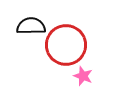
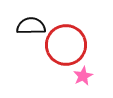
pink star: rotated 24 degrees clockwise
